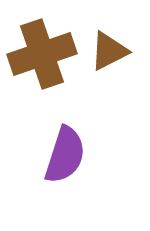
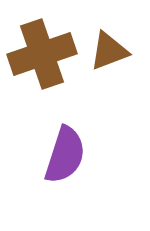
brown triangle: rotated 6 degrees clockwise
